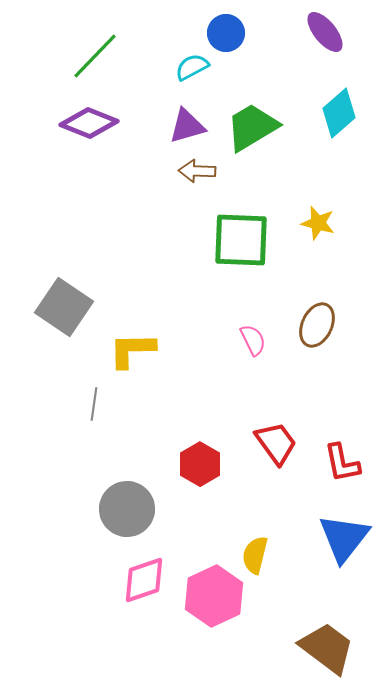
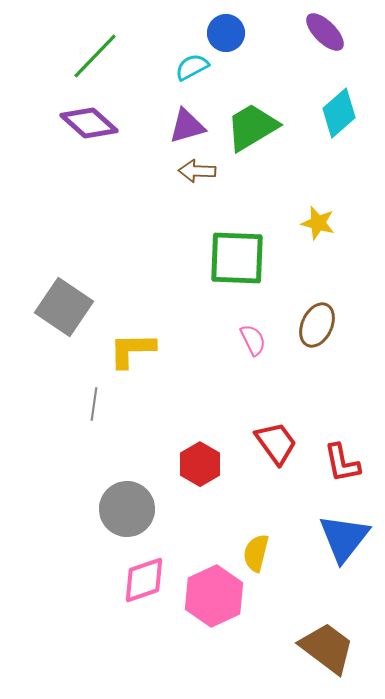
purple ellipse: rotated 6 degrees counterclockwise
purple diamond: rotated 20 degrees clockwise
green square: moved 4 px left, 18 px down
yellow semicircle: moved 1 px right, 2 px up
